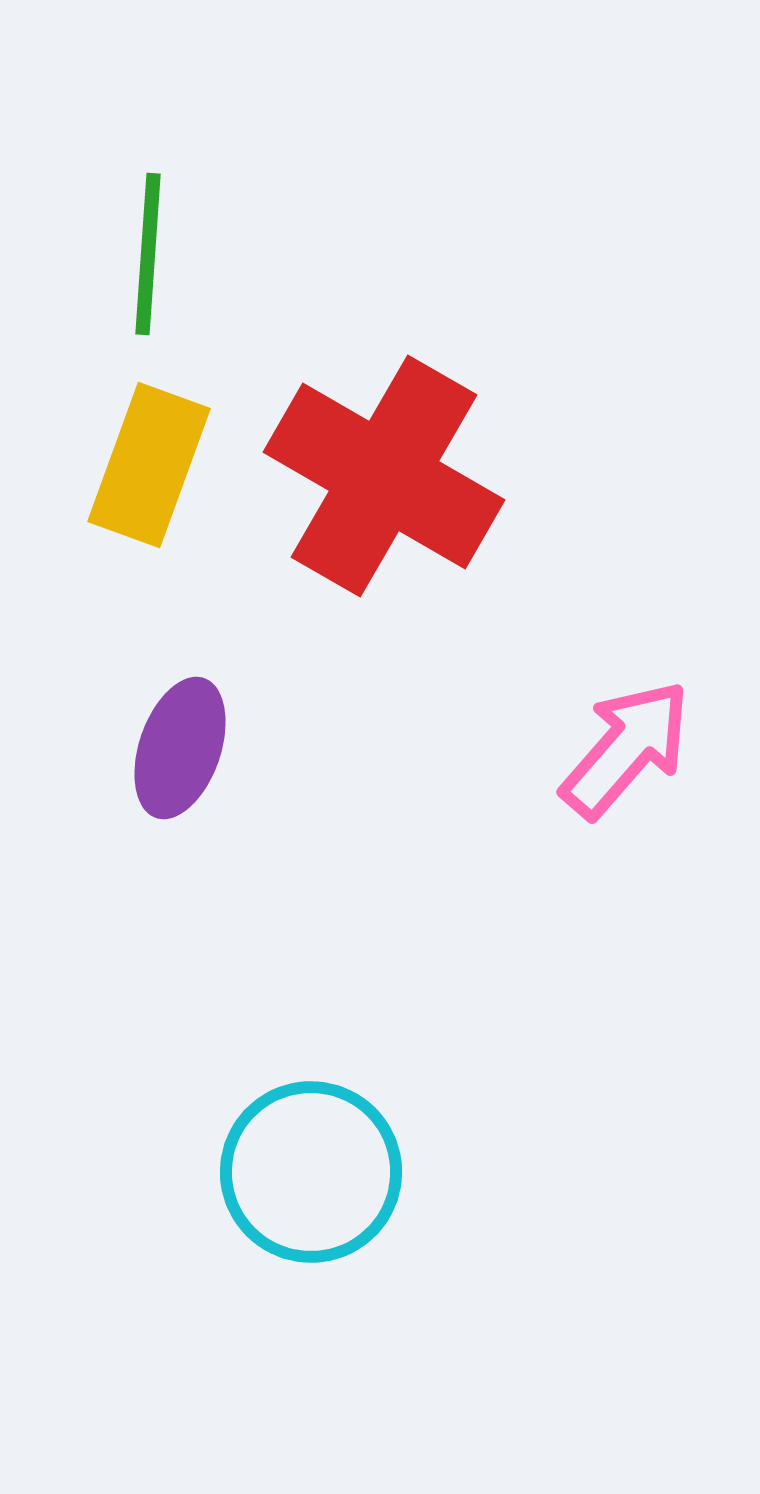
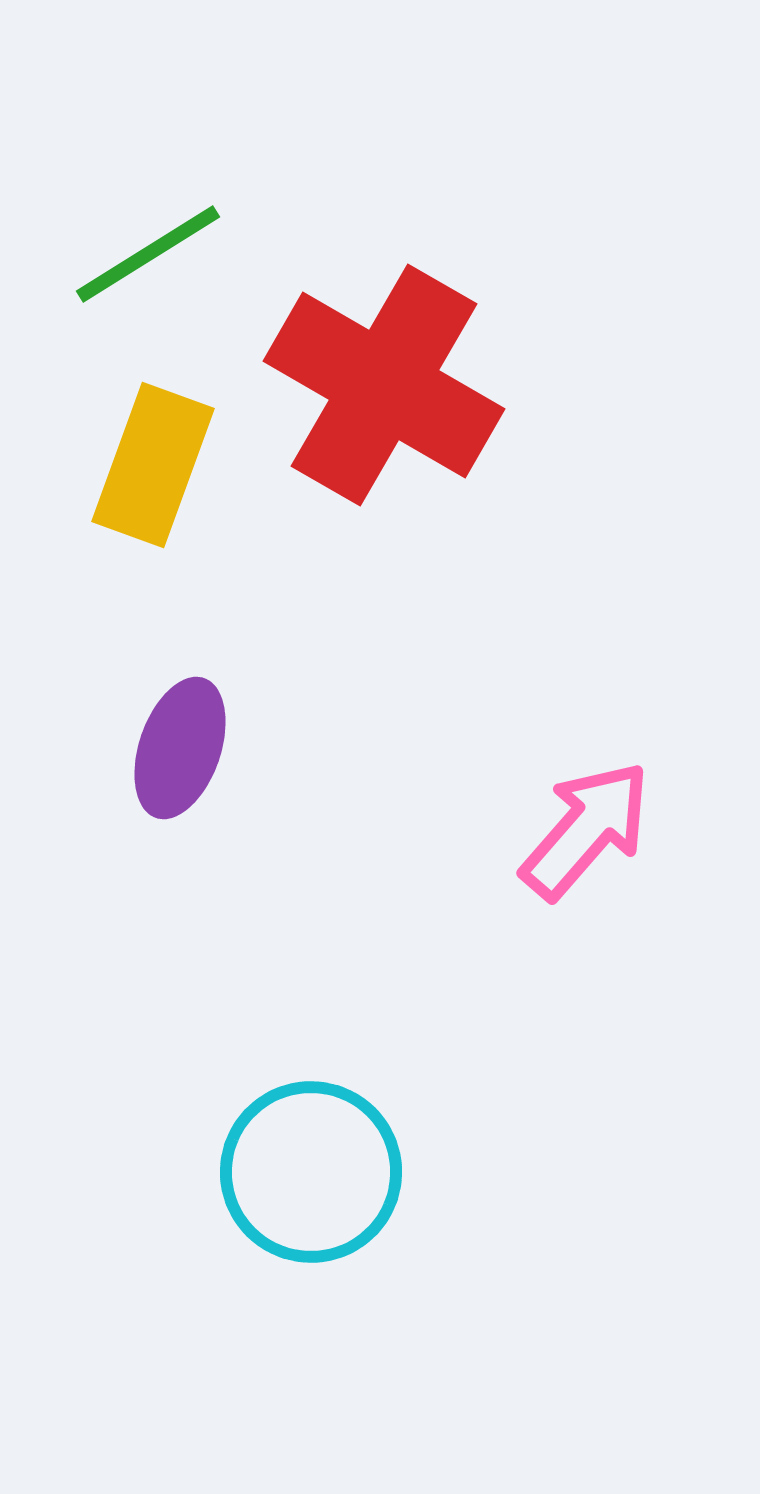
green line: rotated 54 degrees clockwise
yellow rectangle: moved 4 px right
red cross: moved 91 px up
pink arrow: moved 40 px left, 81 px down
